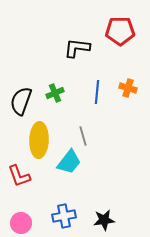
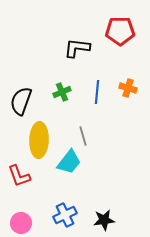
green cross: moved 7 px right, 1 px up
blue cross: moved 1 px right, 1 px up; rotated 15 degrees counterclockwise
